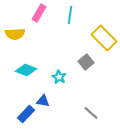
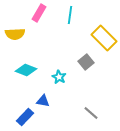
blue rectangle: moved 1 px left, 3 px down
